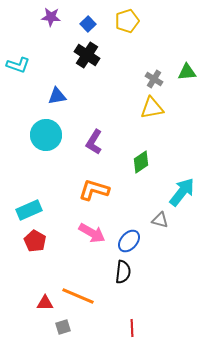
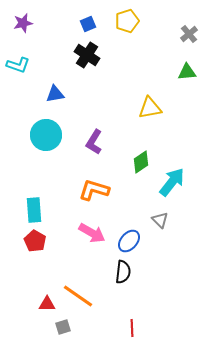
purple star: moved 28 px left, 6 px down; rotated 18 degrees counterclockwise
blue square: rotated 21 degrees clockwise
gray cross: moved 35 px right, 45 px up; rotated 18 degrees clockwise
blue triangle: moved 2 px left, 2 px up
yellow triangle: moved 2 px left
cyan arrow: moved 10 px left, 10 px up
cyan rectangle: moved 5 px right; rotated 70 degrees counterclockwise
gray triangle: rotated 30 degrees clockwise
orange line: rotated 12 degrees clockwise
red triangle: moved 2 px right, 1 px down
